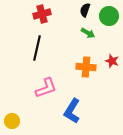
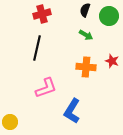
green arrow: moved 2 px left, 2 px down
yellow circle: moved 2 px left, 1 px down
